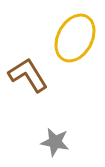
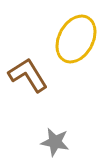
yellow ellipse: moved 1 px right, 1 px down
